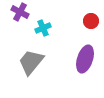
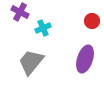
red circle: moved 1 px right
